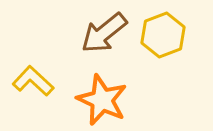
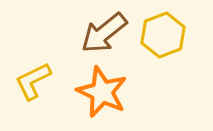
yellow L-shape: rotated 69 degrees counterclockwise
orange star: moved 8 px up
